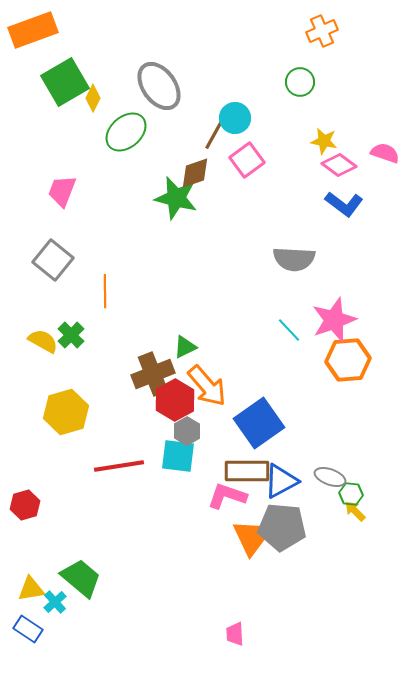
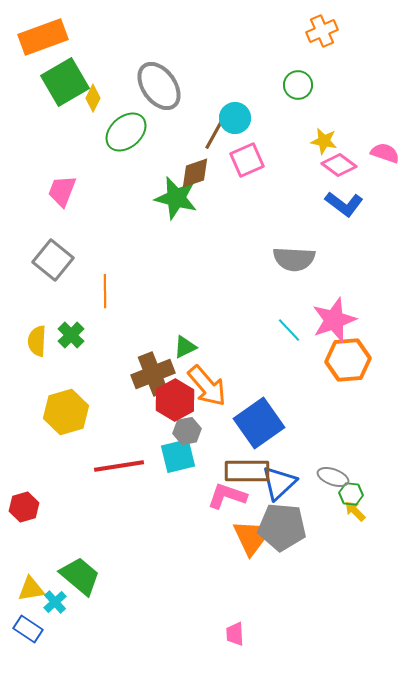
orange rectangle at (33, 30): moved 10 px right, 7 px down
green circle at (300, 82): moved 2 px left, 3 px down
pink square at (247, 160): rotated 12 degrees clockwise
yellow semicircle at (43, 341): moved 6 px left; rotated 116 degrees counterclockwise
gray hexagon at (187, 431): rotated 20 degrees clockwise
cyan square at (178, 456): rotated 21 degrees counterclockwise
gray ellipse at (330, 477): moved 3 px right
blue triangle at (281, 481): moved 2 px left, 2 px down; rotated 15 degrees counterclockwise
red hexagon at (25, 505): moved 1 px left, 2 px down
green trapezoid at (81, 578): moved 1 px left, 2 px up
